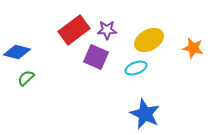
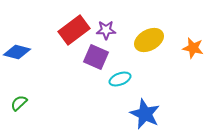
purple star: moved 1 px left
cyan ellipse: moved 16 px left, 11 px down
green semicircle: moved 7 px left, 25 px down
